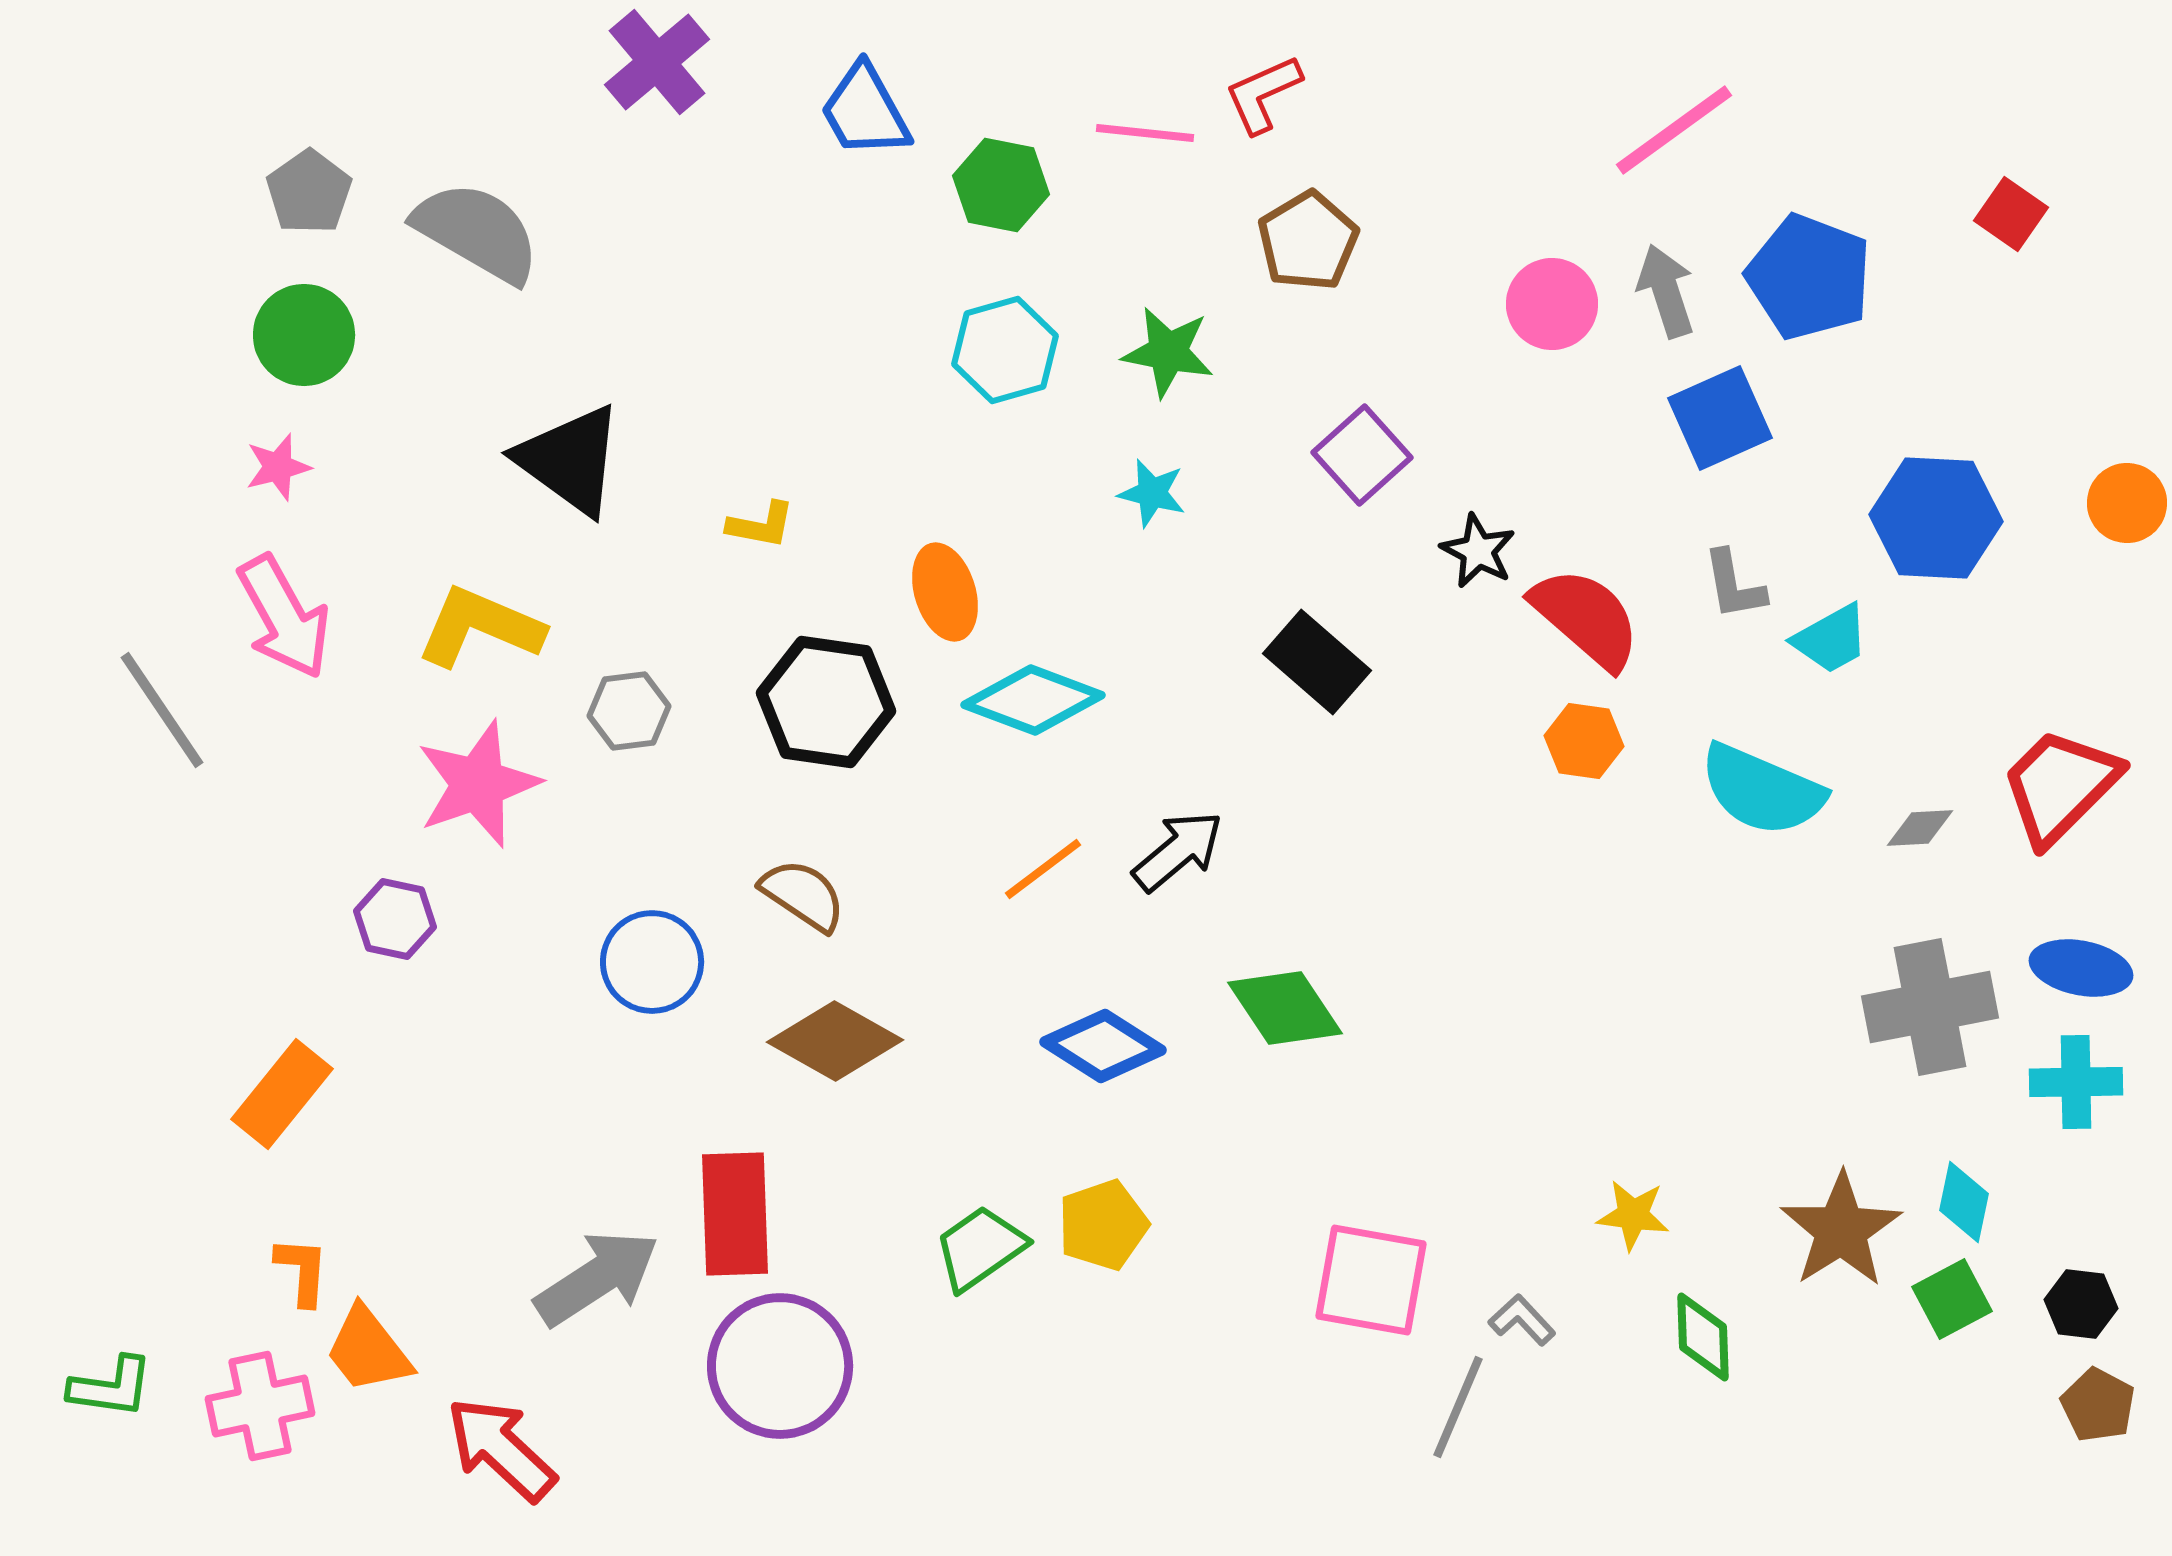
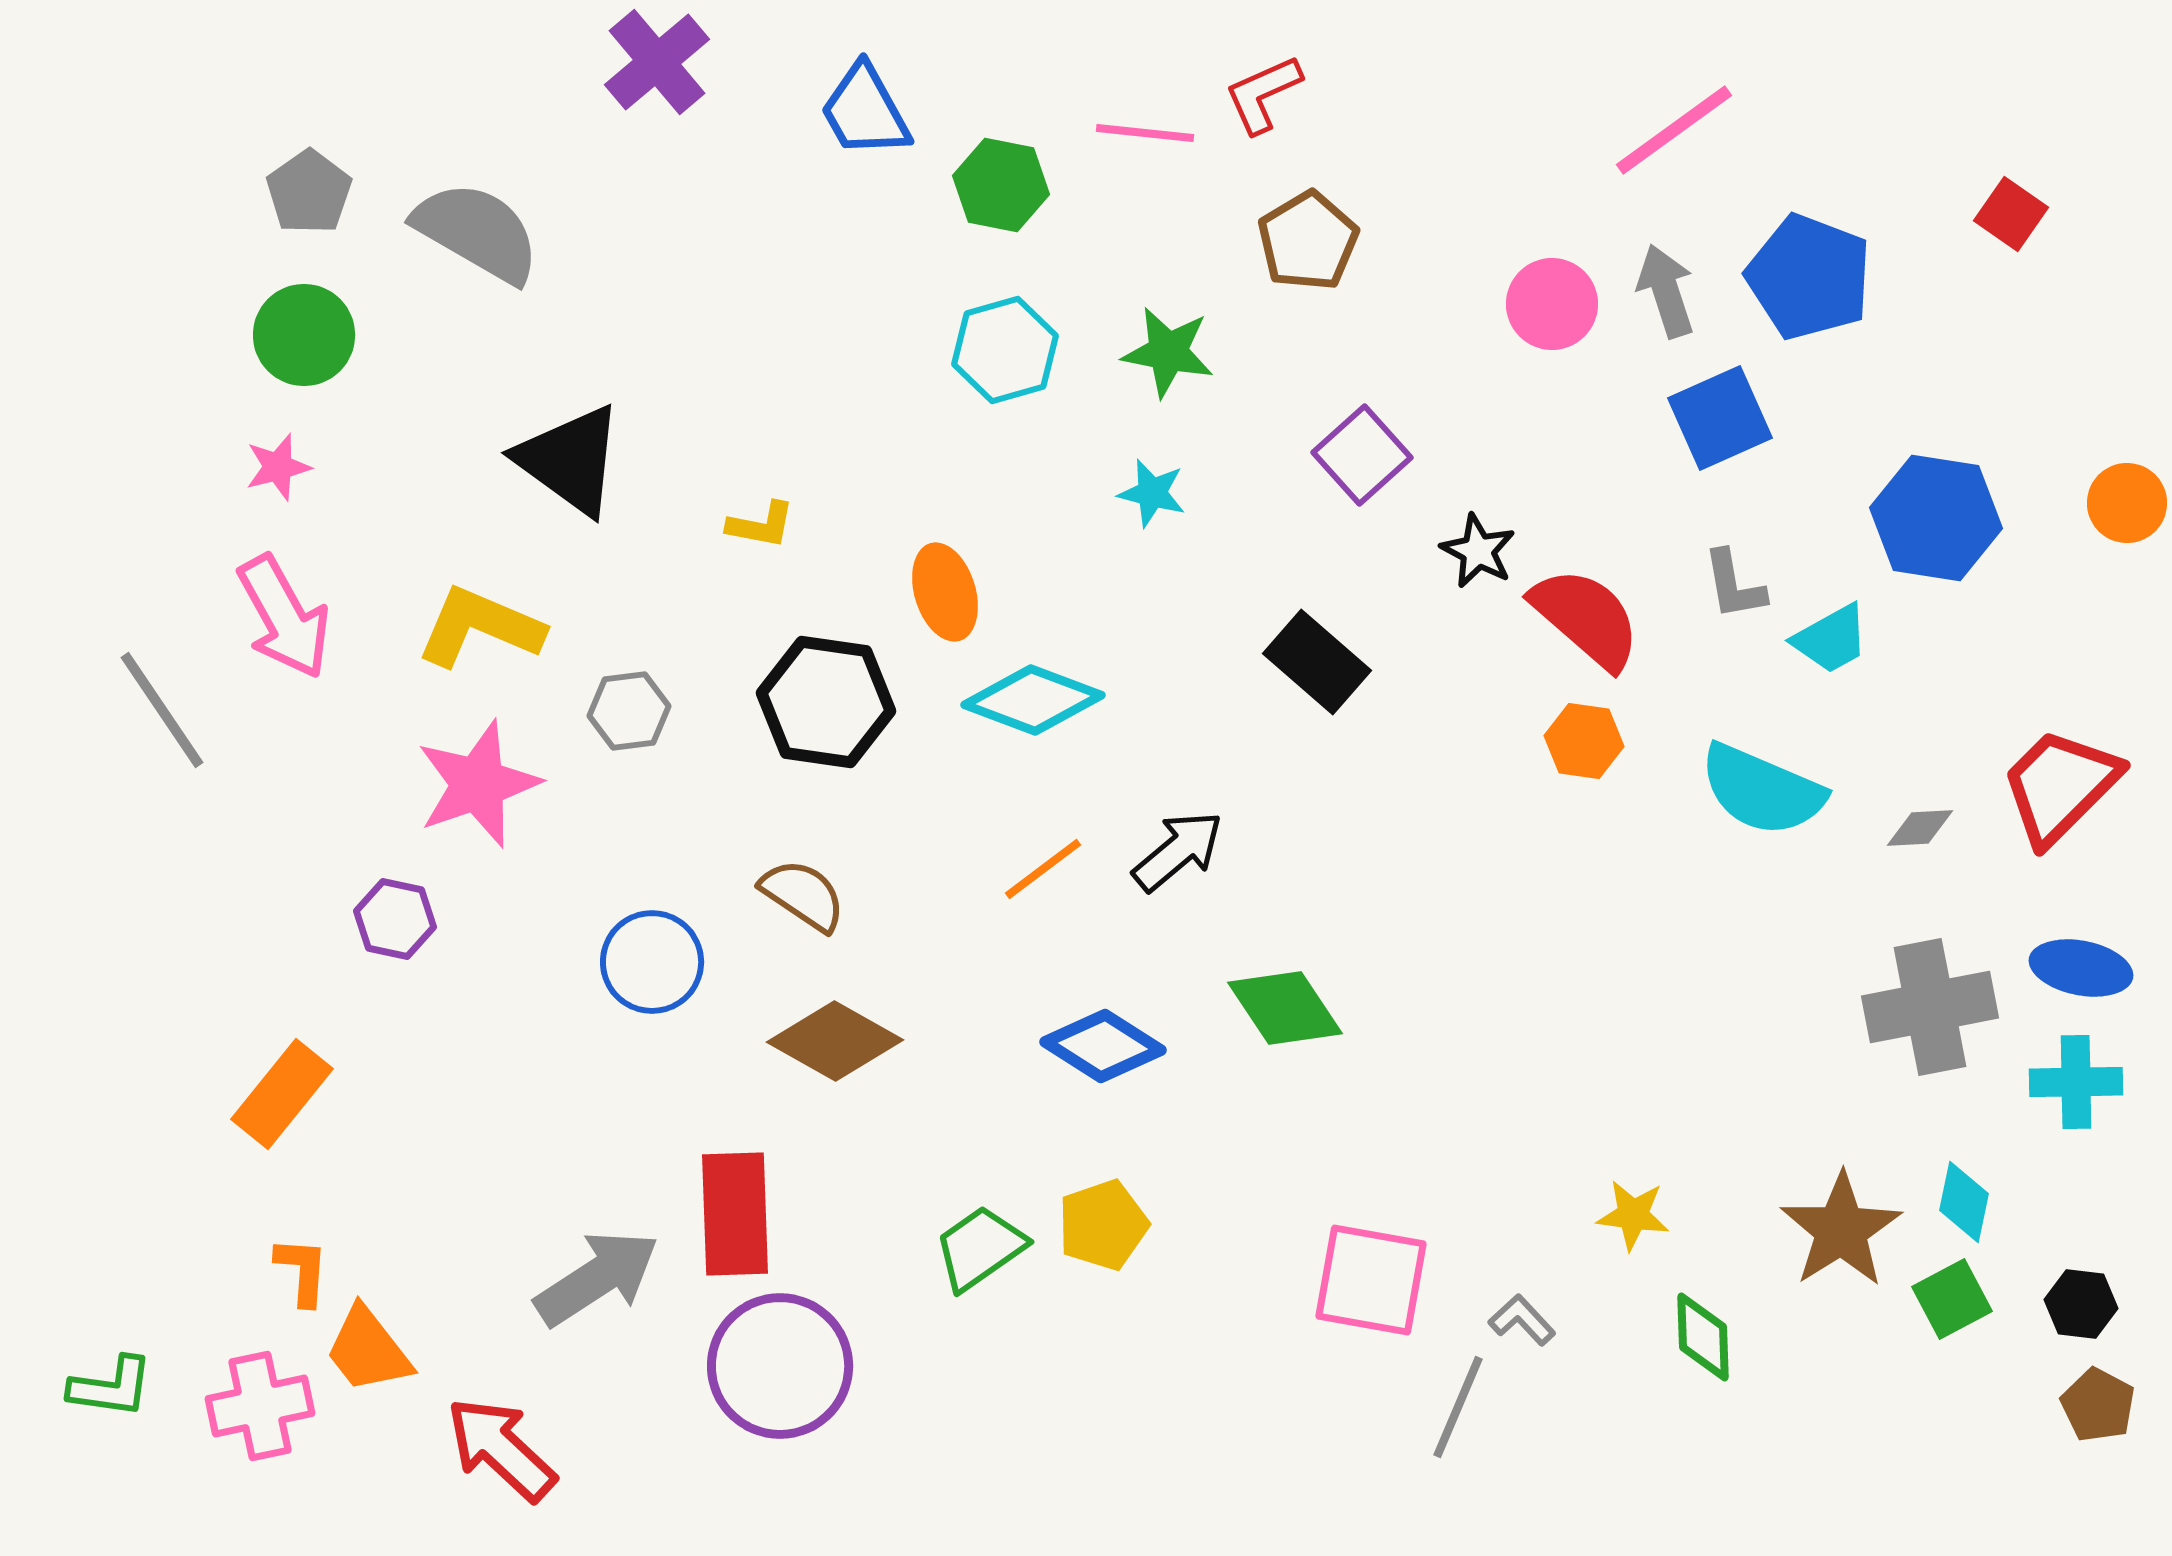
blue hexagon at (1936, 518): rotated 6 degrees clockwise
